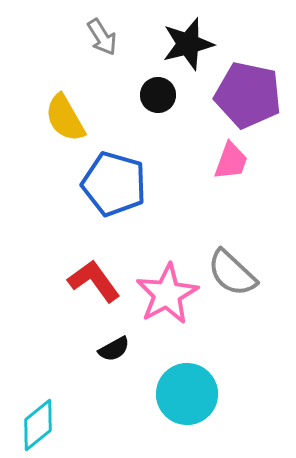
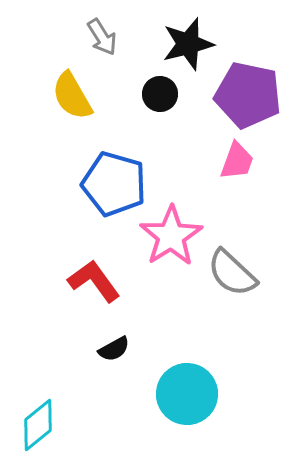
black circle: moved 2 px right, 1 px up
yellow semicircle: moved 7 px right, 22 px up
pink trapezoid: moved 6 px right
pink star: moved 4 px right, 58 px up; rotated 4 degrees counterclockwise
